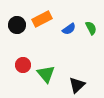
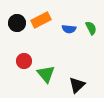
orange rectangle: moved 1 px left, 1 px down
black circle: moved 2 px up
blue semicircle: rotated 40 degrees clockwise
red circle: moved 1 px right, 4 px up
